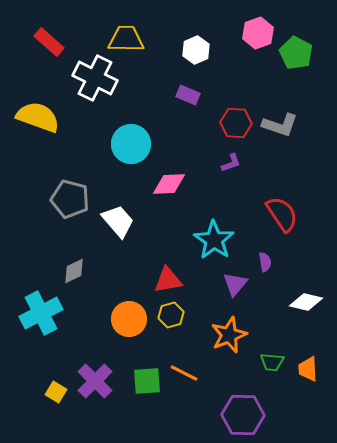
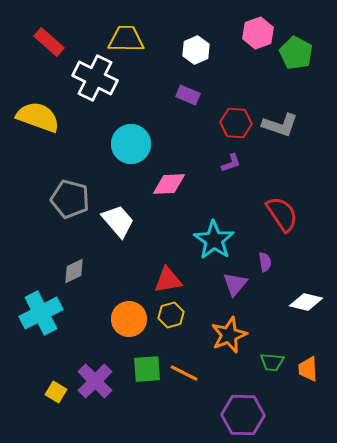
green square: moved 12 px up
